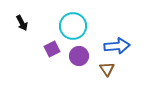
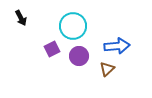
black arrow: moved 1 px left, 5 px up
brown triangle: rotated 21 degrees clockwise
